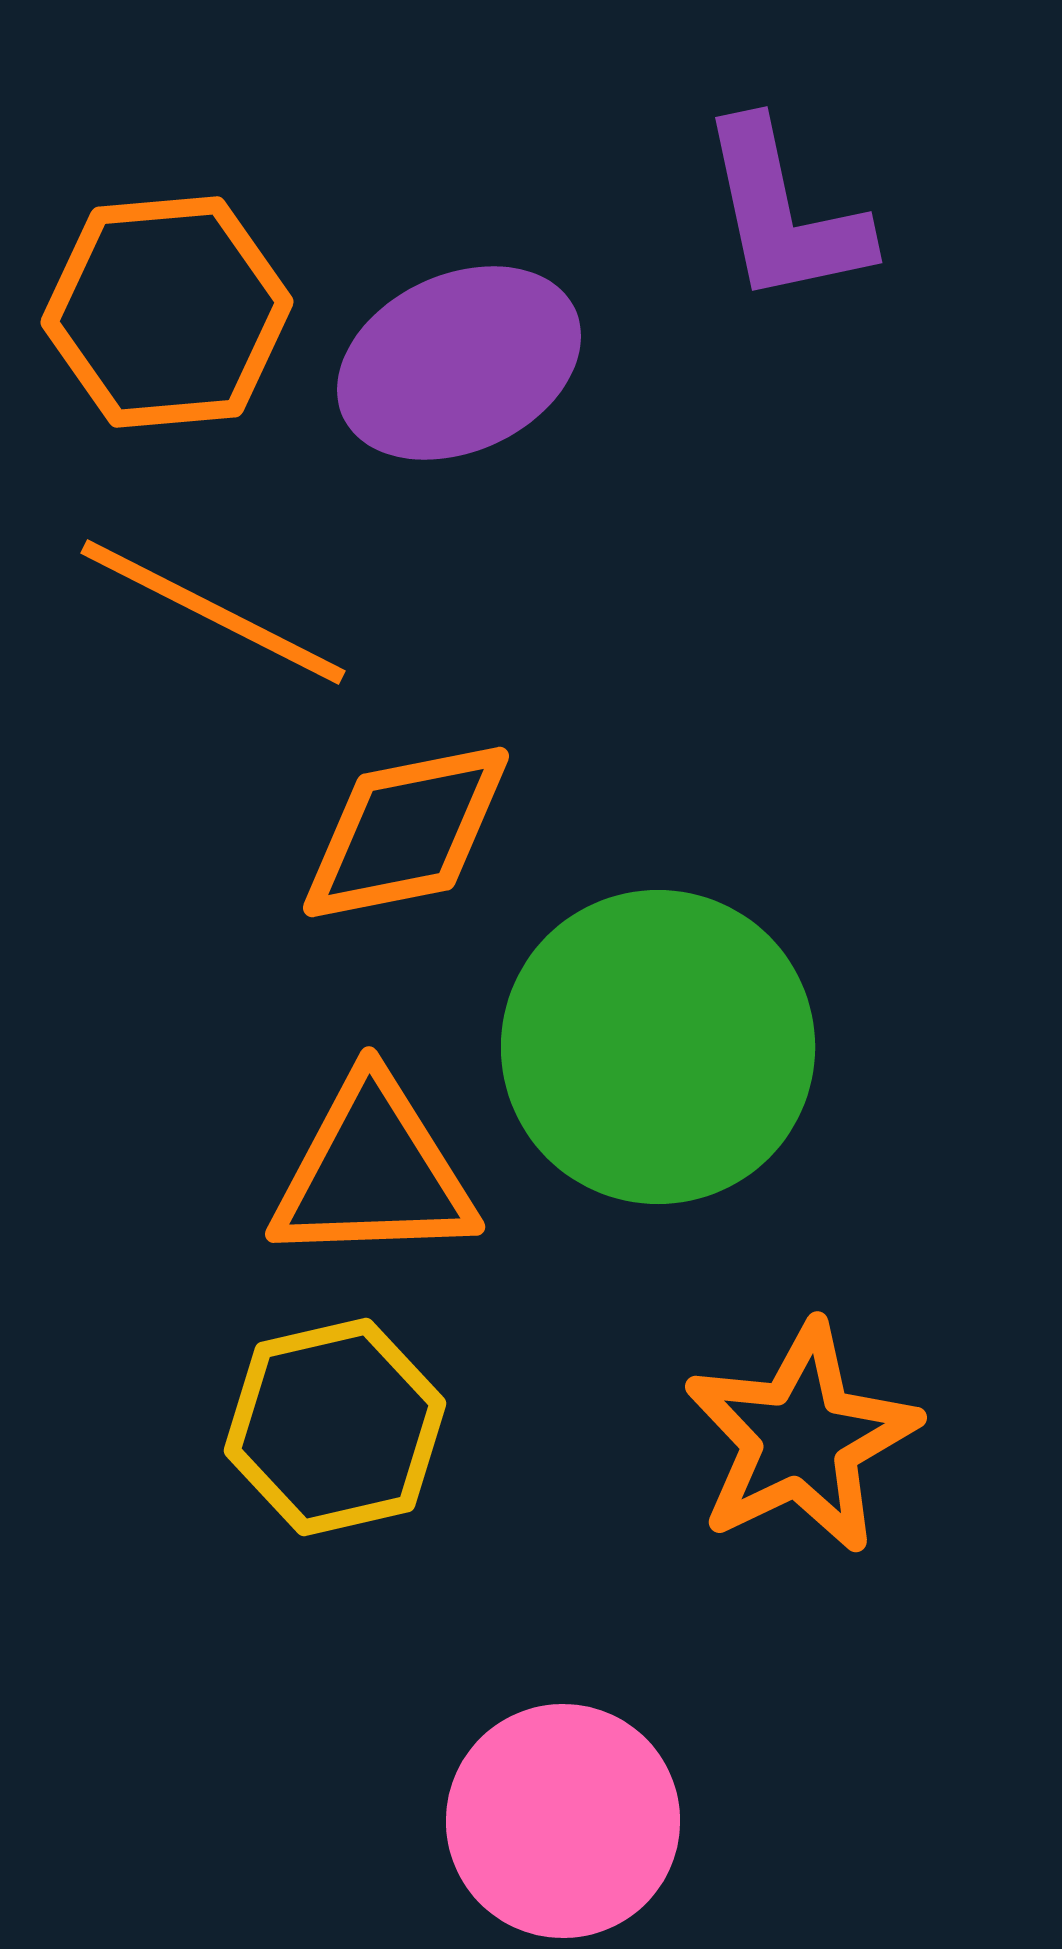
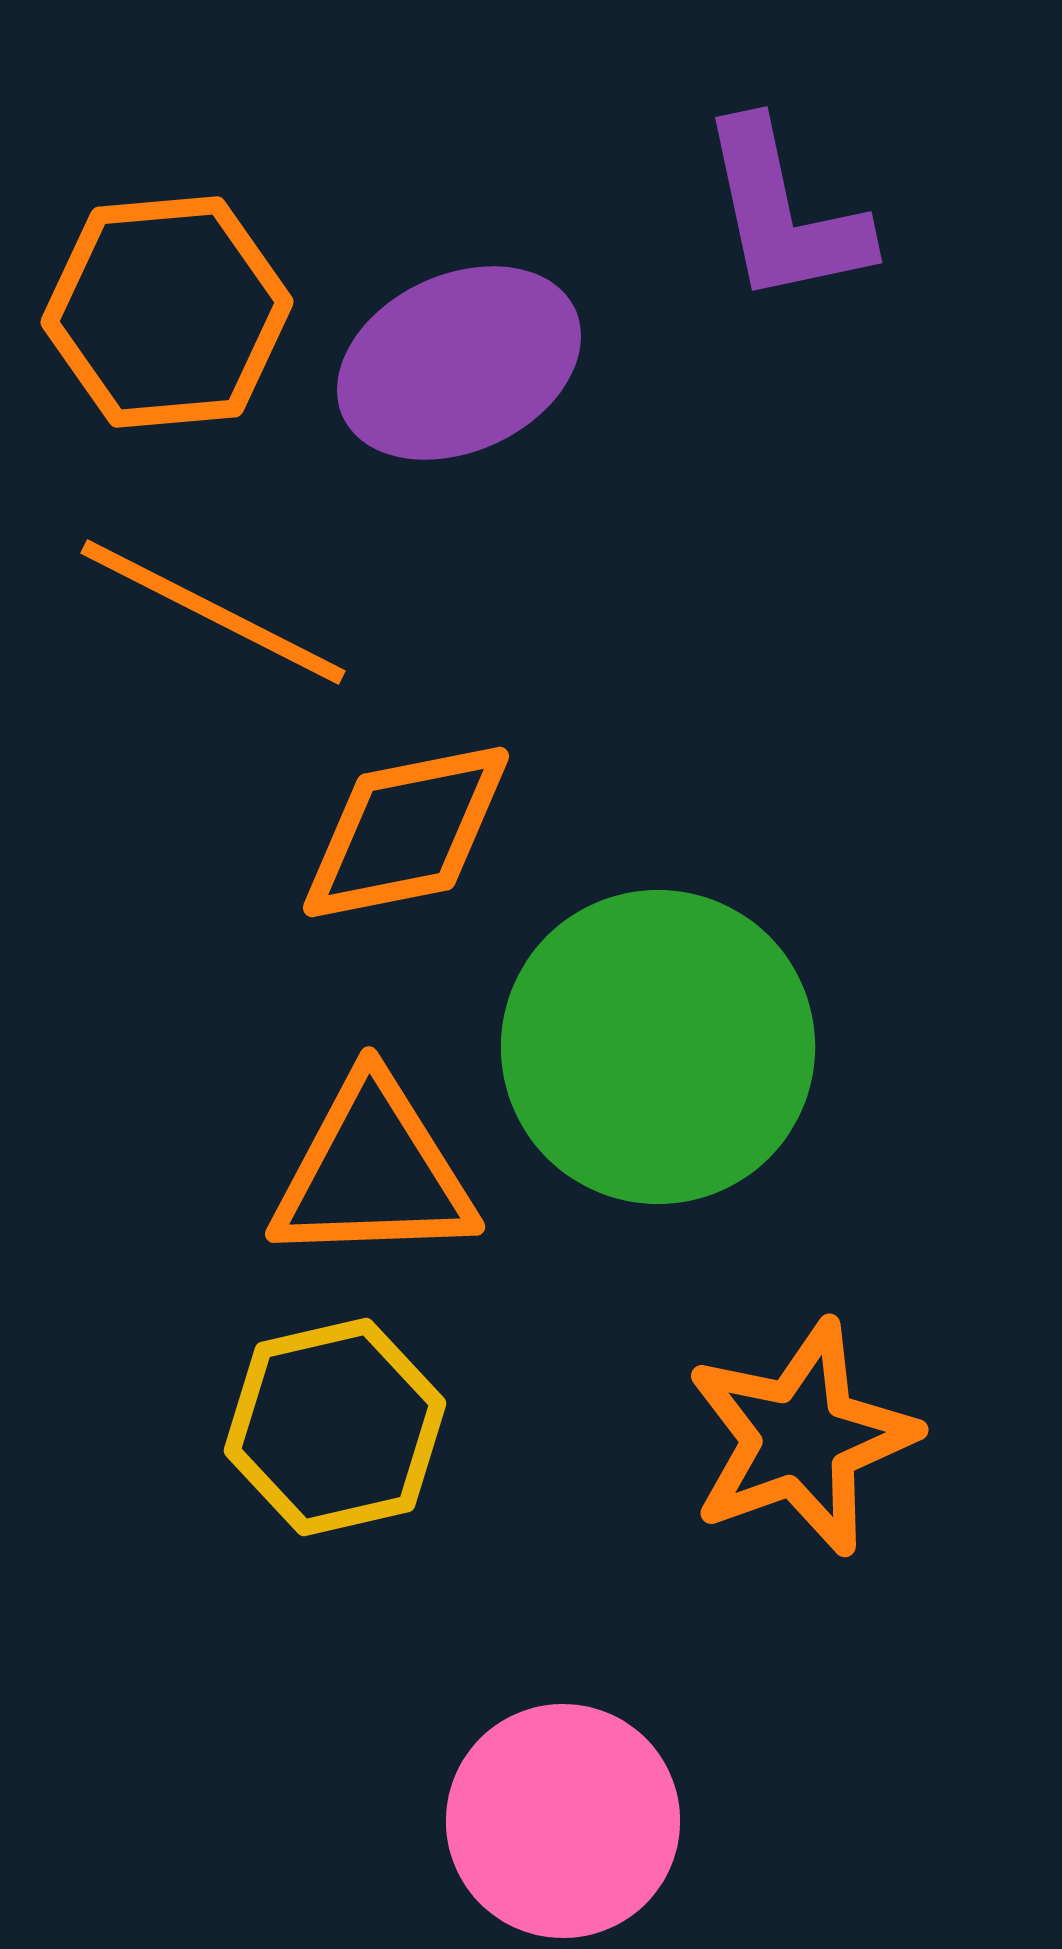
orange star: rotated 6 degrees clockwise
